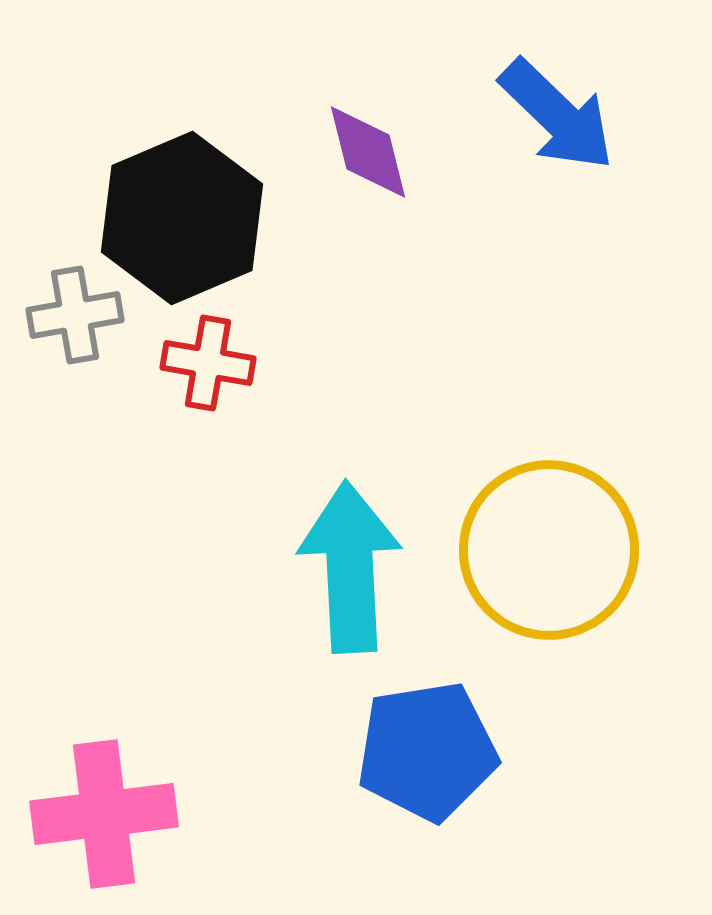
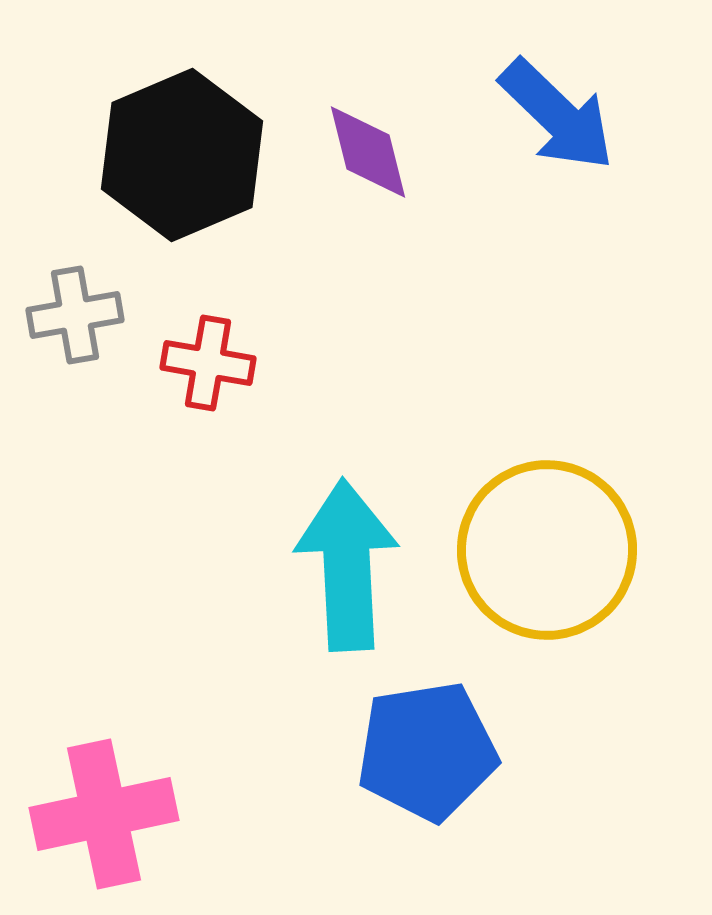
black hexagon: moved 63 px up
yellow circle: moved 2 px left
cyan arrow: moved 3 px left, 2 px up
pink cross: rotated 5 degrees counterclockwise
